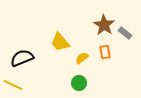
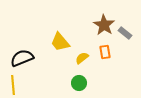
yellow line: rotated 60 degrees clockwise
